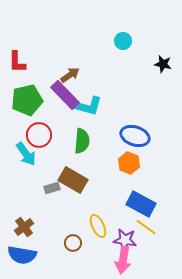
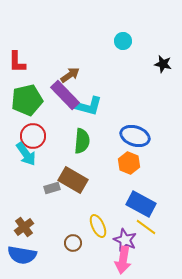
red circle: moved 6 px left, 1 px down
purple star: rotated 15 degrees clockwise
